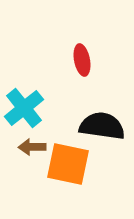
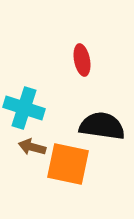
cyan cross: rotated 33 degrees counterclockwise
brown arrow: rotated 16 degrees clockwise
